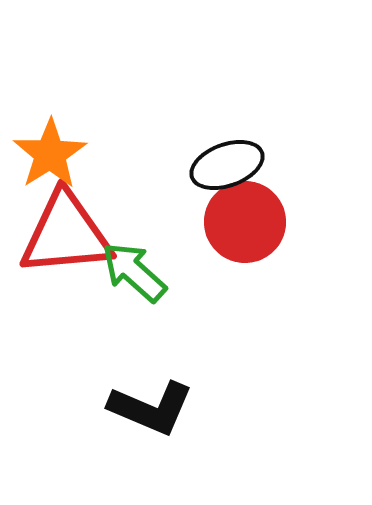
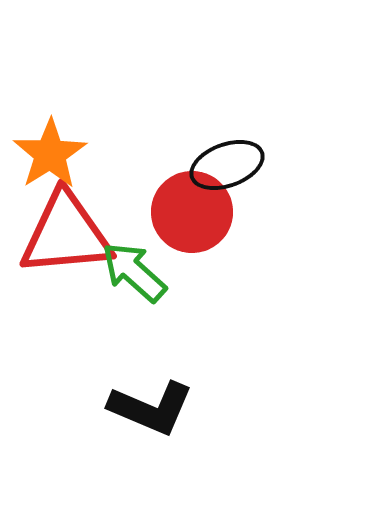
red circle: moved 53 px left, 10 px up
